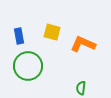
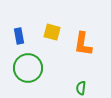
orange L-shape: rotated 105 degrees counterclockwise
green circle: moved 2 px down
